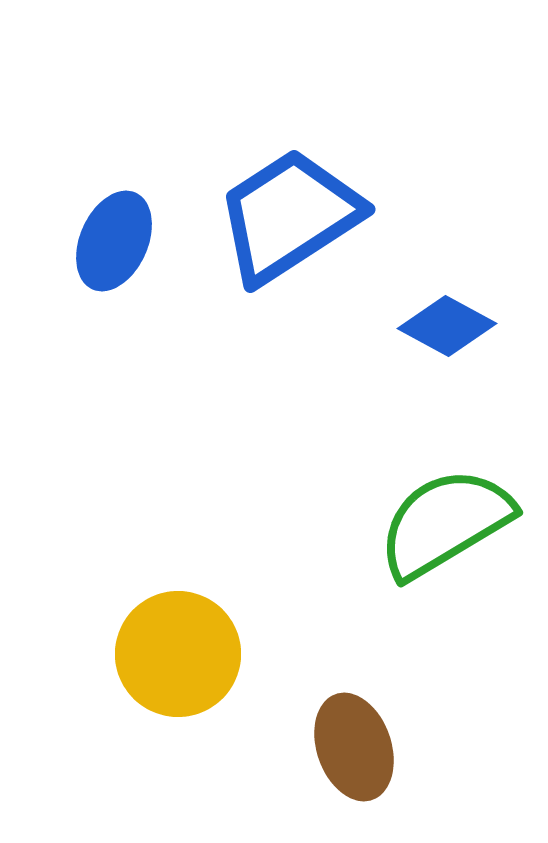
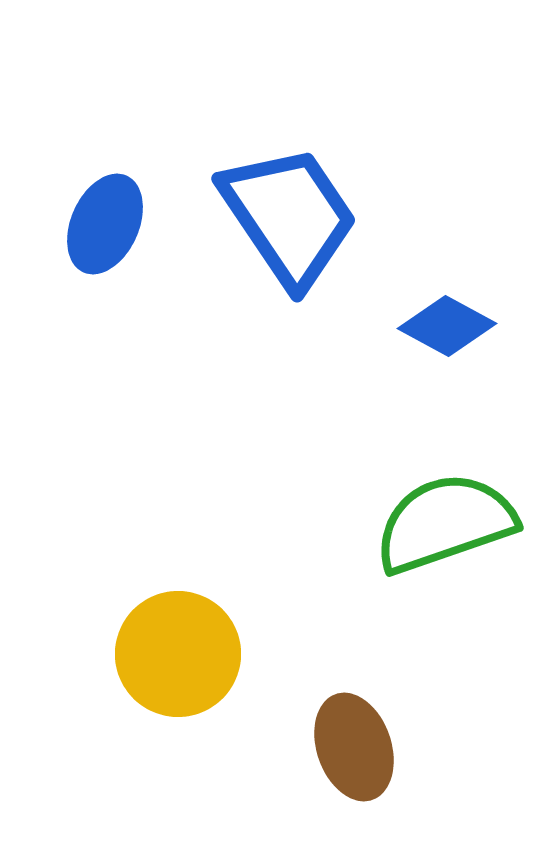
blue trapezoid: rotated 89 degrees clockwise
blue ellipse: moved 9 px left, 17 px up
green semicircle: rotated 12 degrees clockwise
